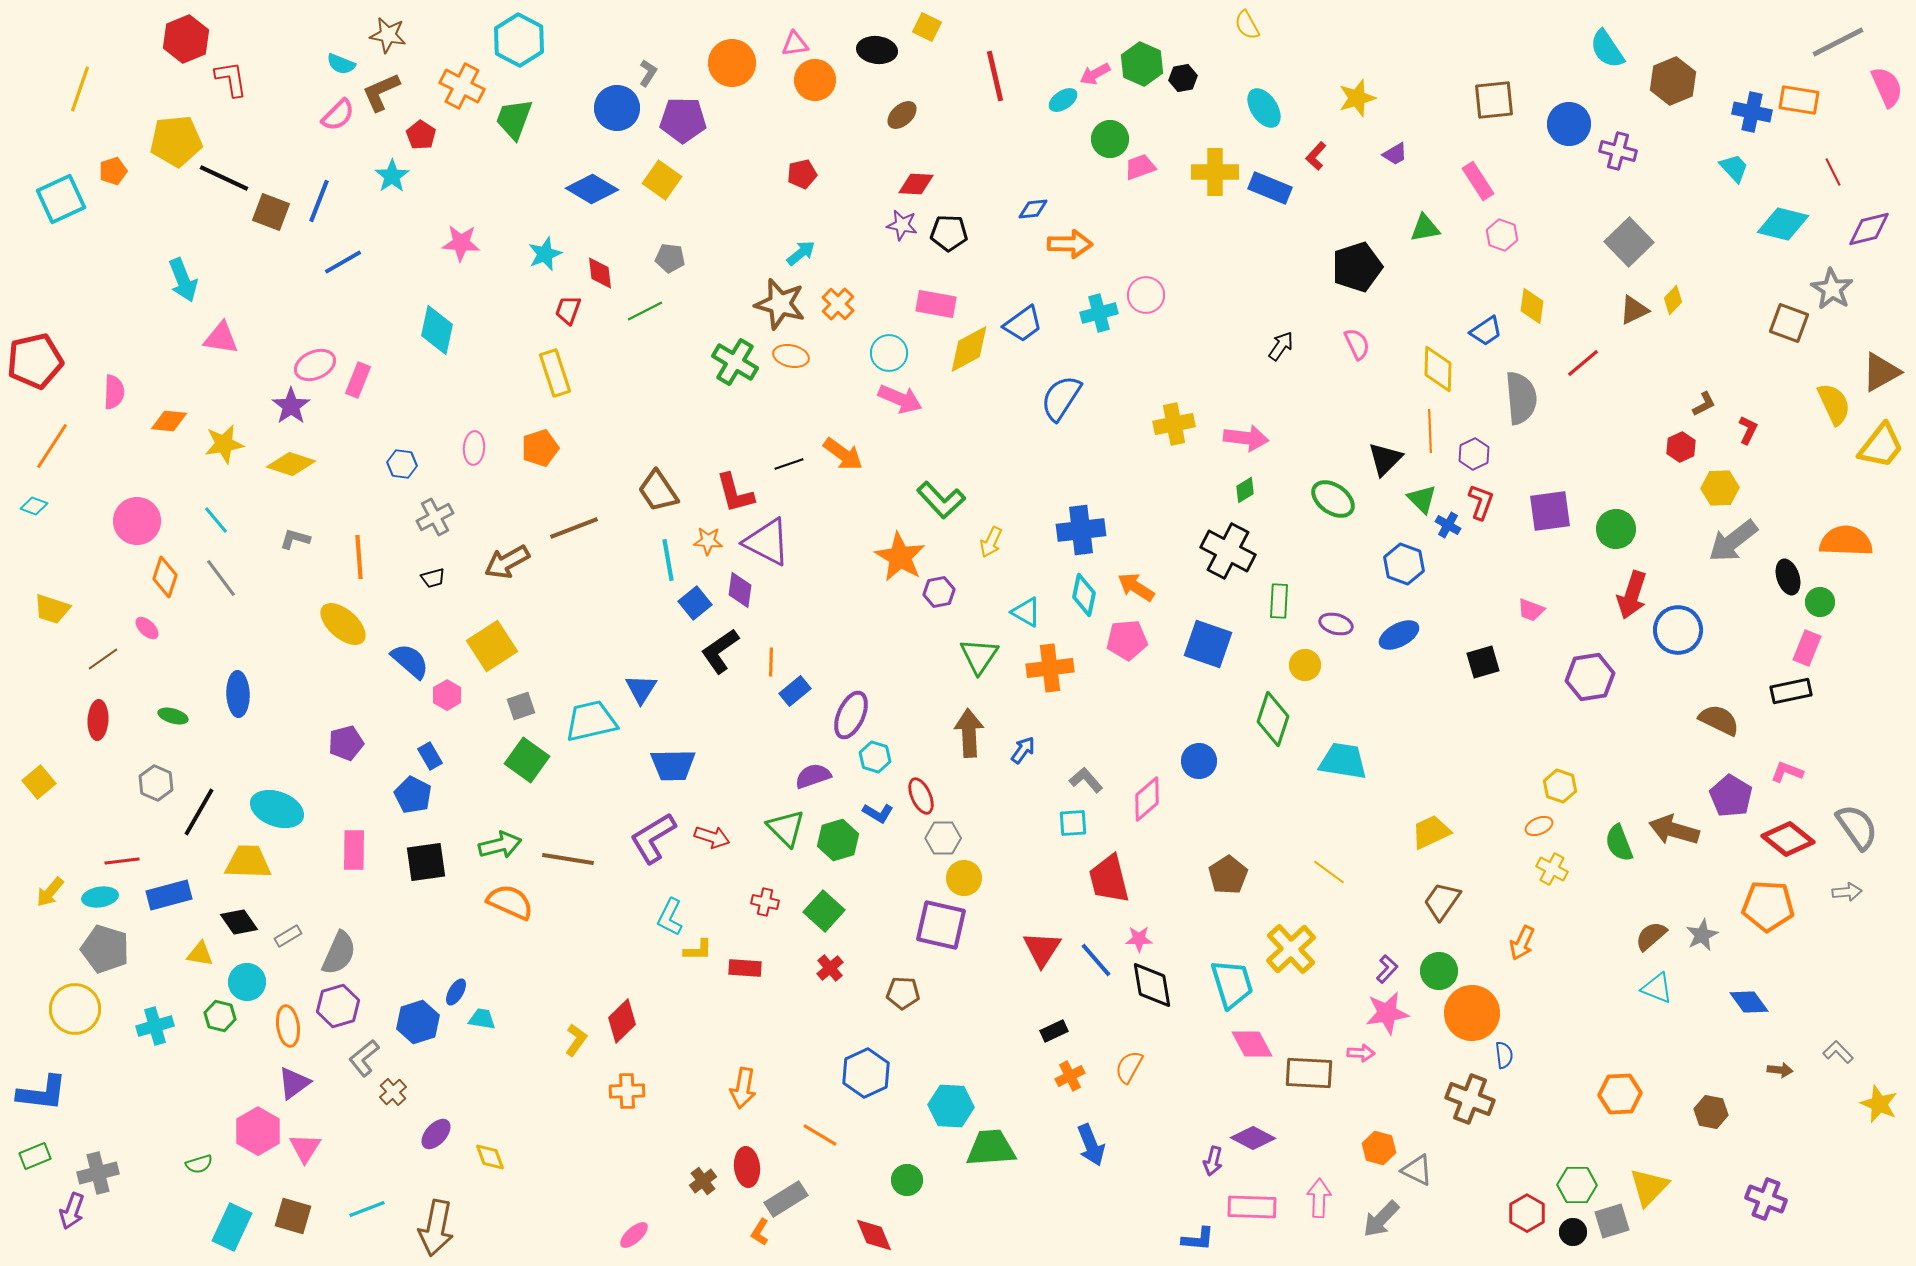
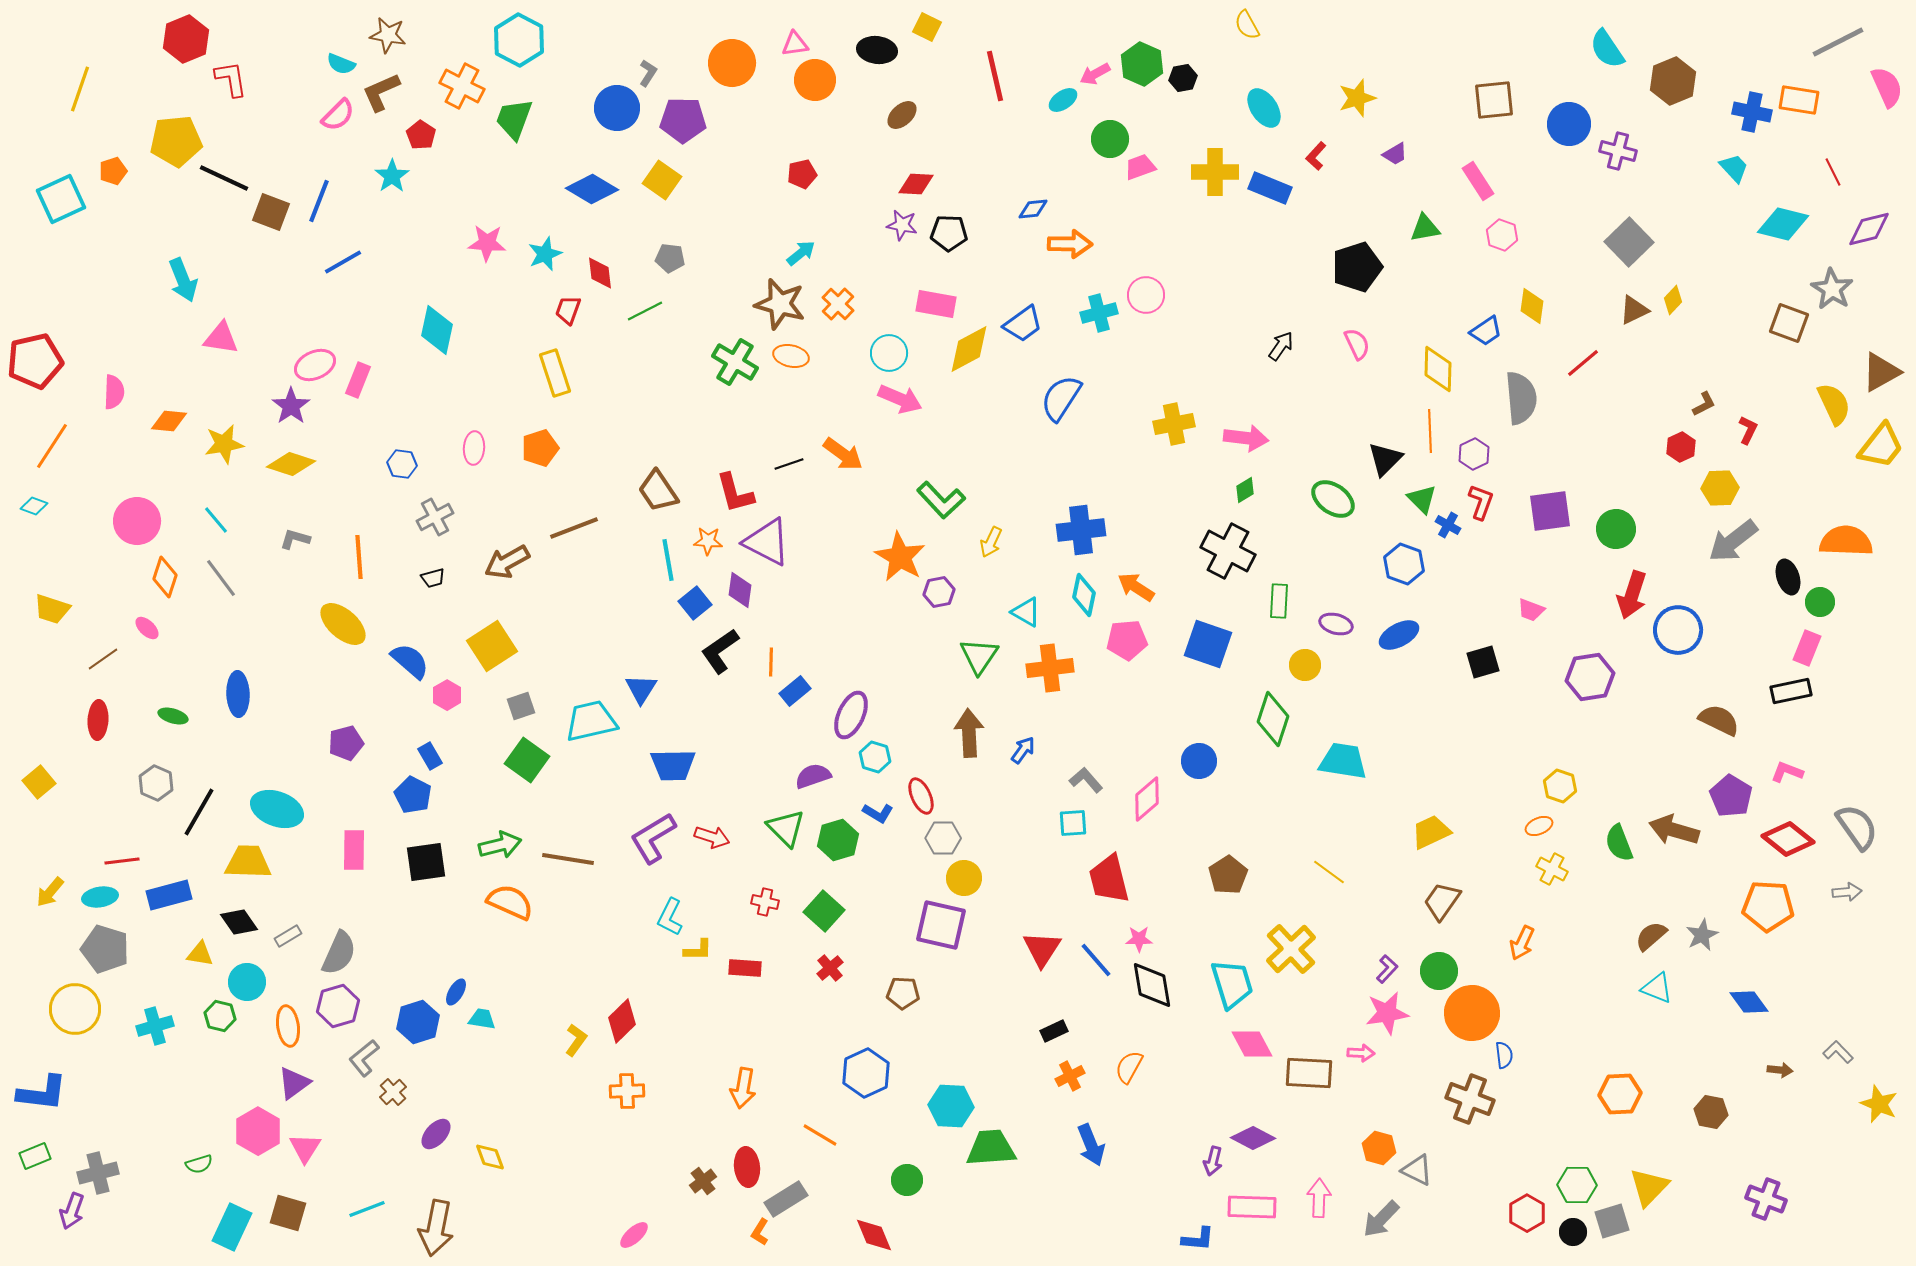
pink star at (461, 243): moved 26 px right
brown square at (293, 1216): moved 5 px left, 3 px up
